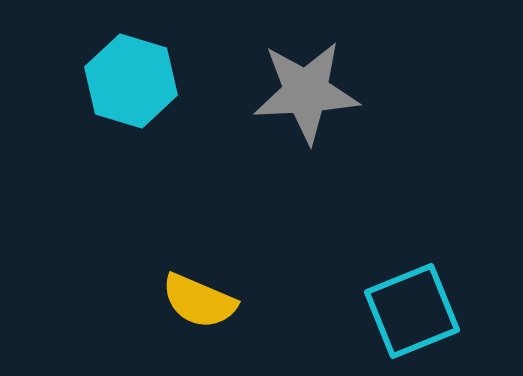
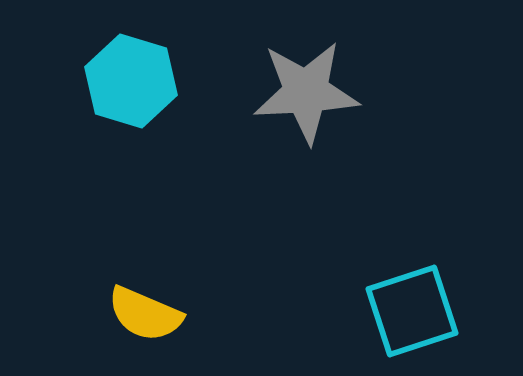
yellow semicircle: moved 54 px left, 13 px down
cyan square: rotated 4 degrees clockwise
